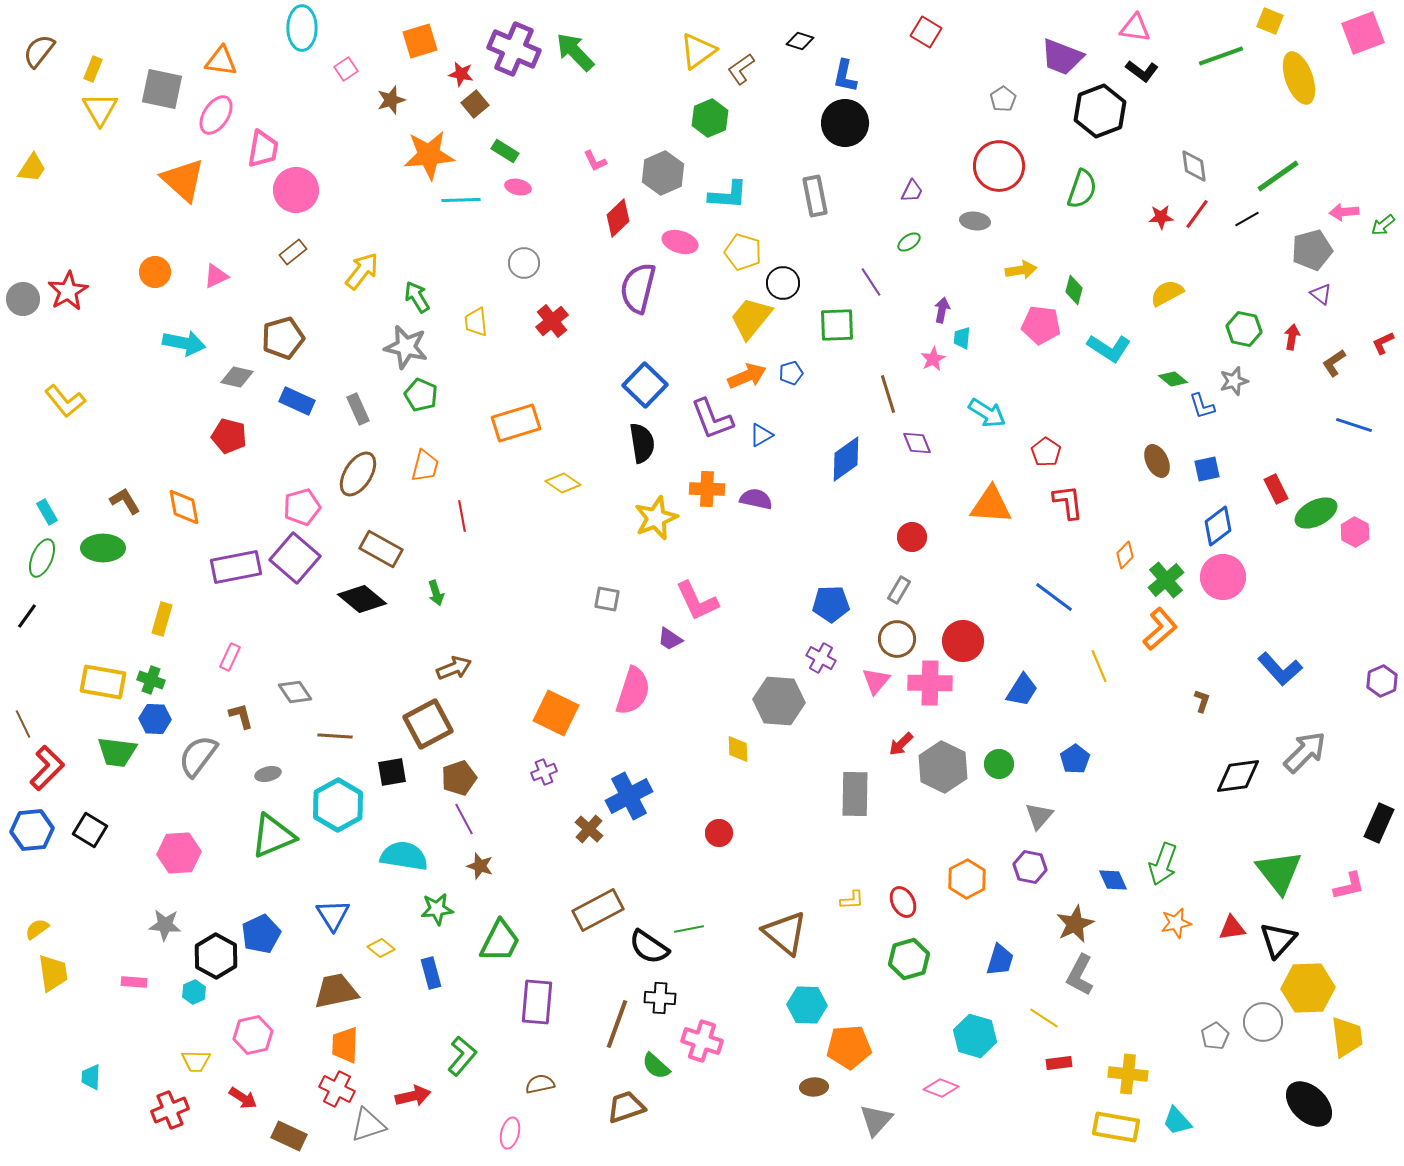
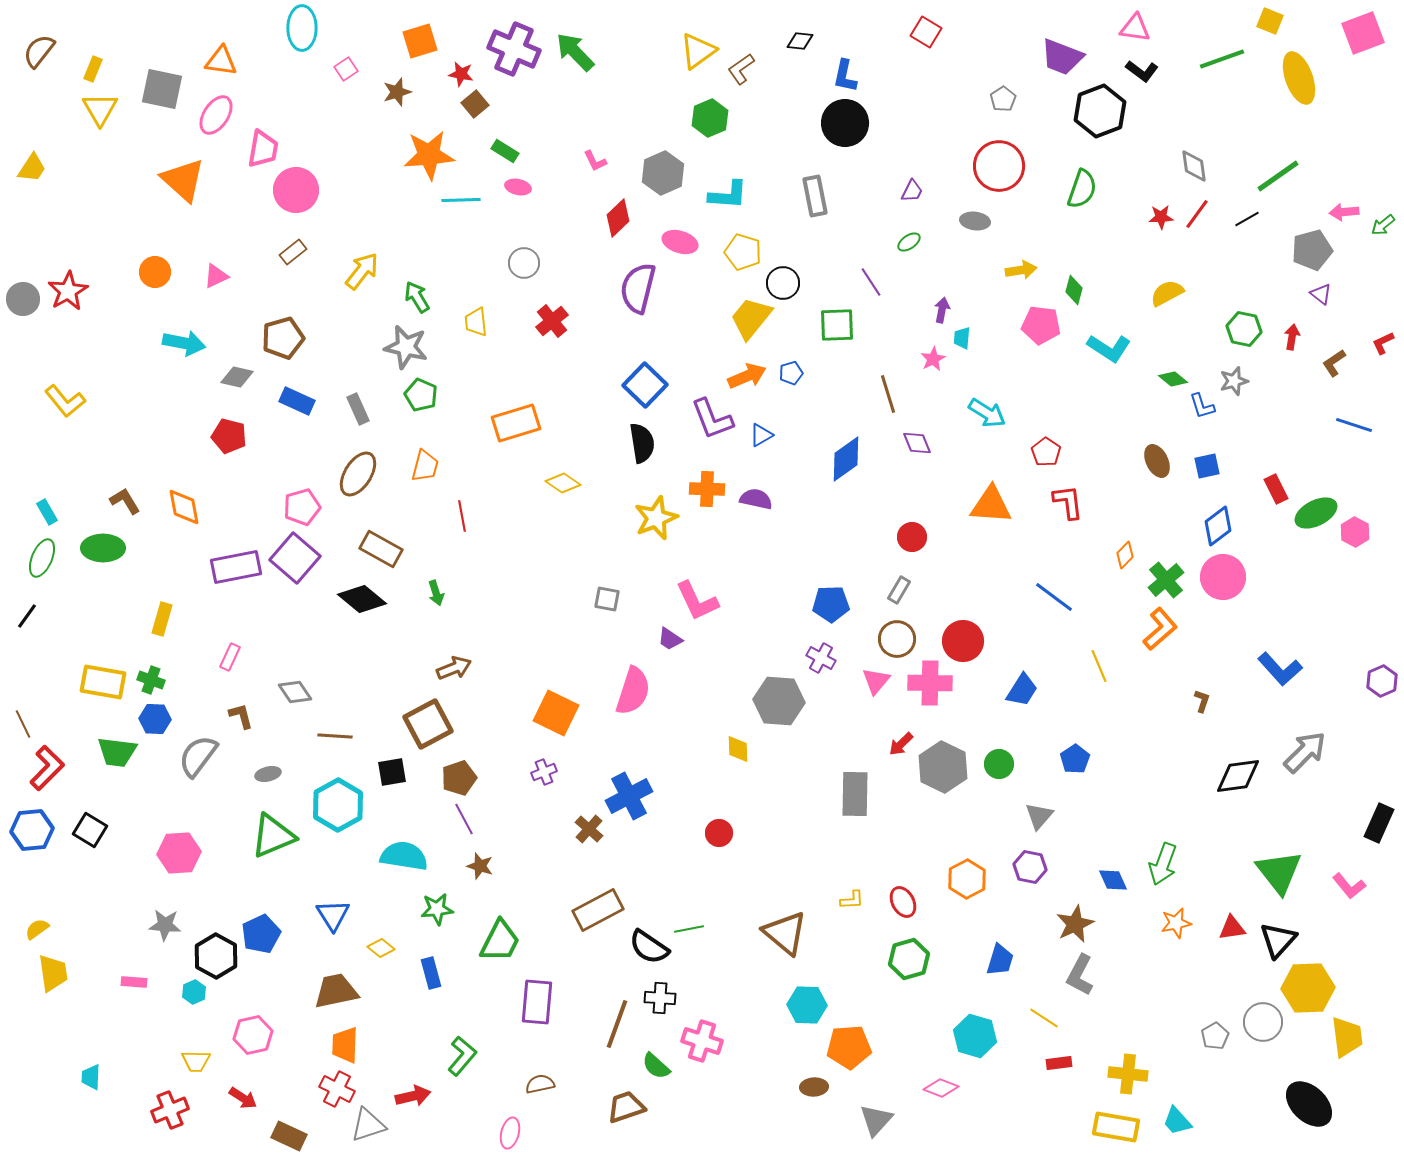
black diamond at (800, 41): rotated 12 degrees counterclockwise
green line at (1221, 56): moved 1 px right, 3 px down
brown star at (391, 100): moved 6 px right, 8 px up
blue square at (1207, 469): moved 3 px up
pink L-shape at (1349, 886): rotated 64 degrees clockwise
